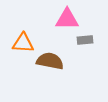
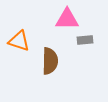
orange triangle: moved 4 px left, 2 px up; rotated 15 degrees clockwise
brown semicircle: rotated 80 degrees clockwise
